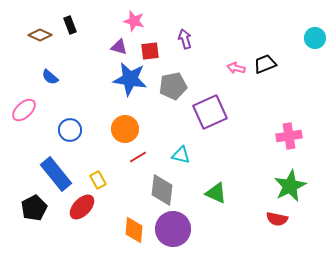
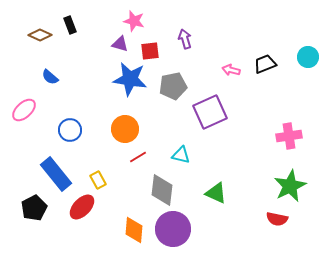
cyan circle: moved 7 px left, 19 px down
purple triangle: moved 1 px right, 3 px up
pink arrow: moved 5 px left, 2 px down
